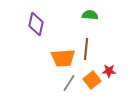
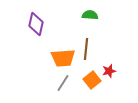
red star: rotated 16 degrees counterclockwise
gray line: moved 6 px left
